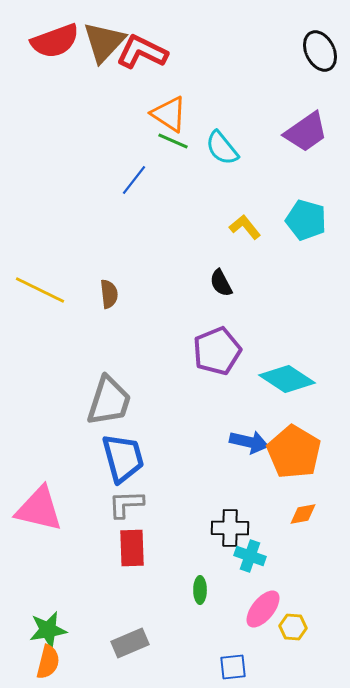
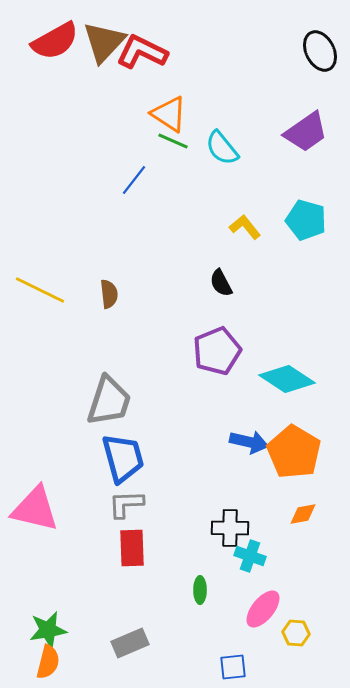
red semicircle: rotated 9 degrees counterclockwise
pink triangle: moved 4 px left
yellow hexagon: moved 3 px right, 6 px down
